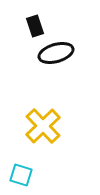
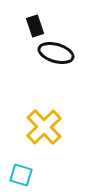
black ellipse: rotated 32 degrees clockwise
yellow cross: moved 1 px right, 1 px down
